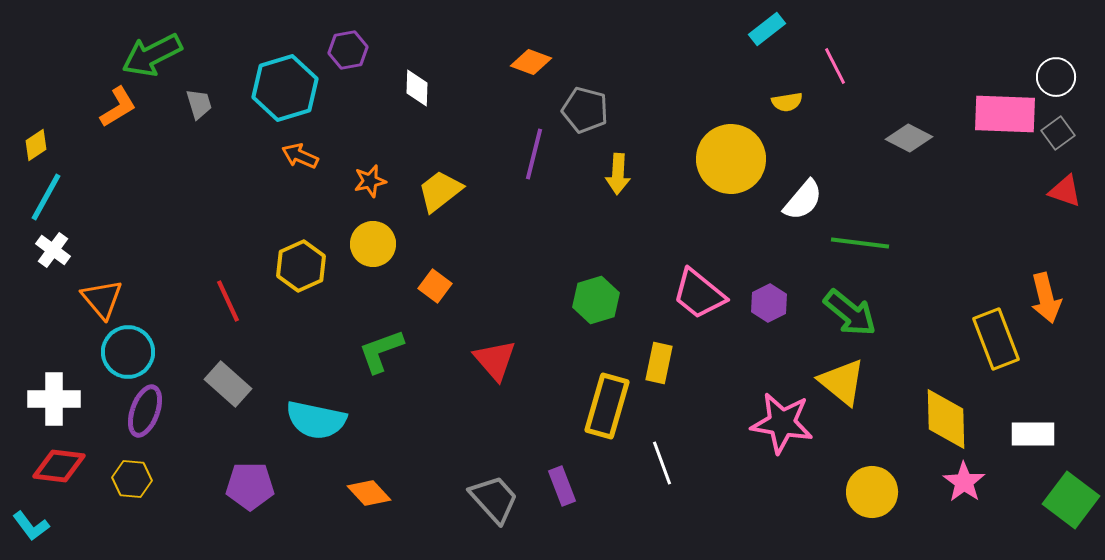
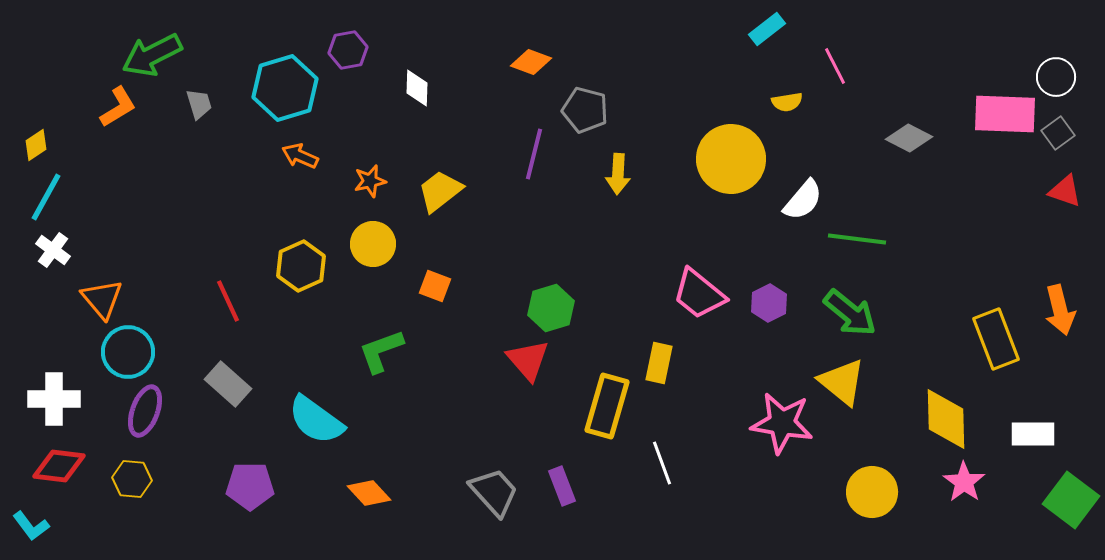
green line at (860, 243): moved 3 px left, 4 px up
orange square at (435, 286): rotated 16 degrees counterclockwise
orange arrow at (1046, 298): moved 14 px right, 12 px down
green hexagon at (596, 300): moved 45 px left, 8 px down
red triangle at (495, 360): moved 33 px right
cyan semicircle at (316, 420): rotated 24 degrees clockwise
gray trapezoid at (494, 499): moved 7 px up
